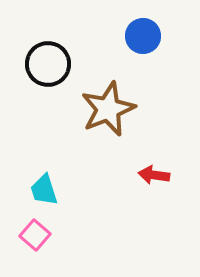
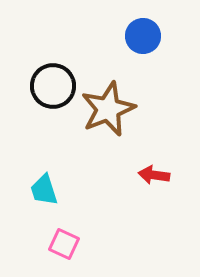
black circle: moved 5 px right, 22 px down
pink square: moved 29 px right, 9 px down; rotated 16 degrees counterclockwise
